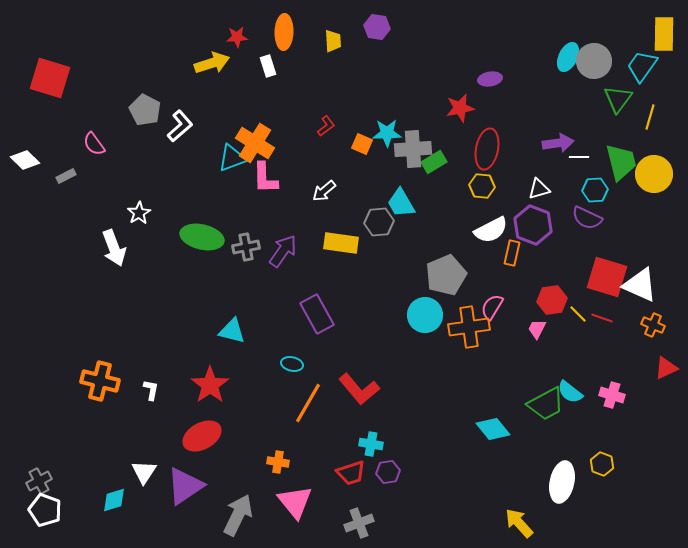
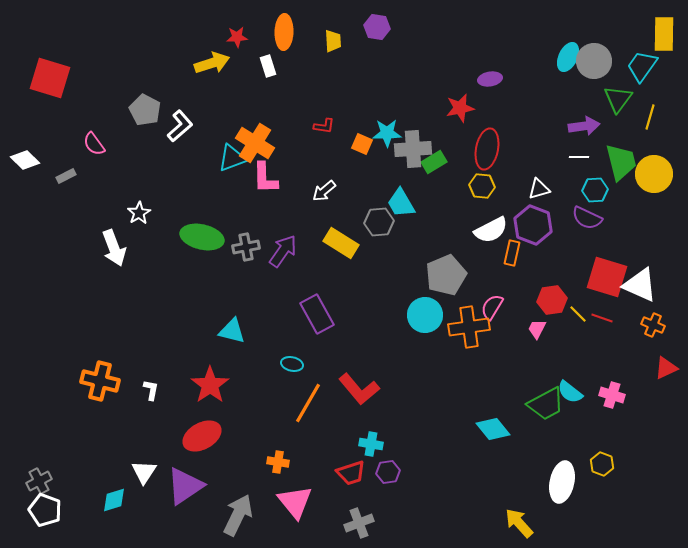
red L-shape at (326, 126): moved 2 px left; rotated 45 degrees clockwise
purple arrow at (558, 143): moved 26 px right, 17 px up
yellow rectangle at (341, 243): rotated 24 degrees clockwise
